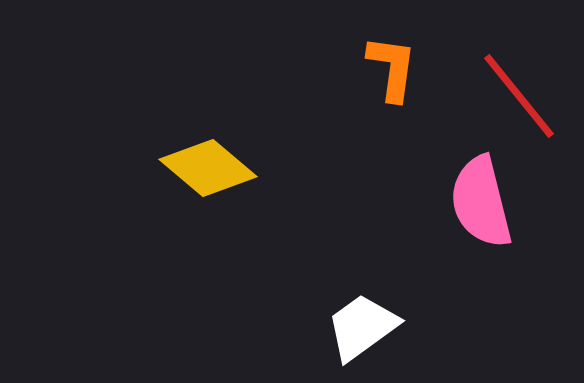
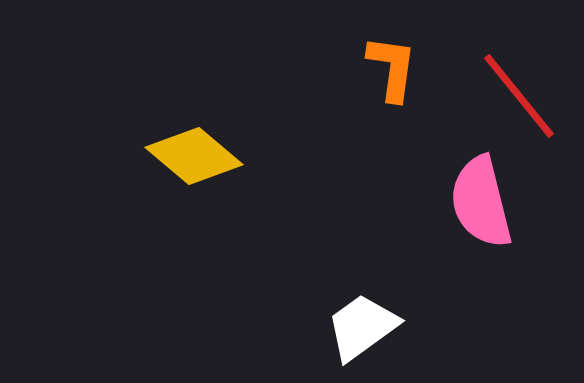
yellow diamond: moved 14 px left, 12 px up
